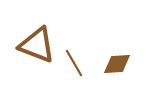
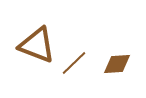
brown line: rotated 76 degrees clockwise
